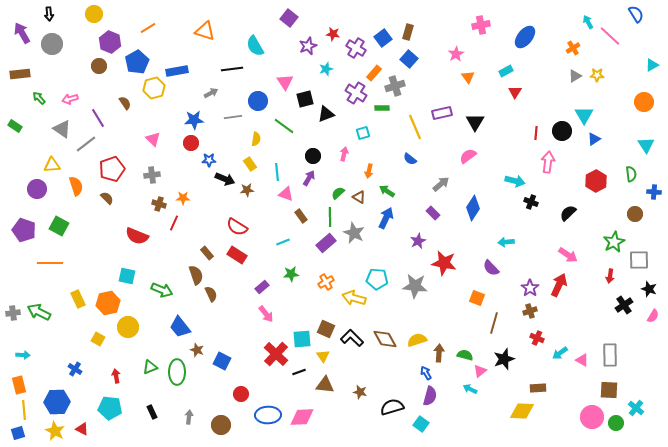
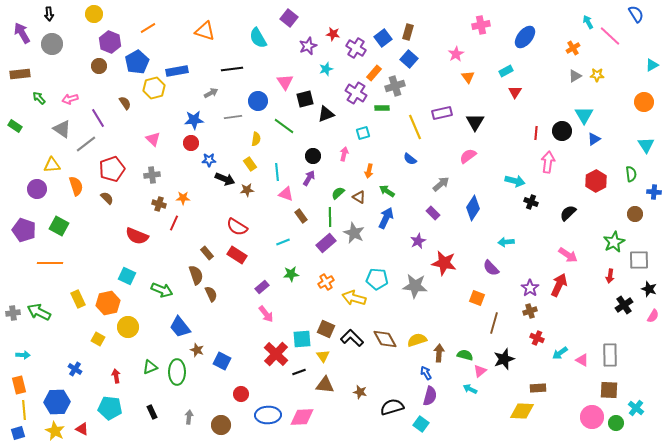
cyan semicircle at (255, 46): moved 3 px right, 8 px up
cyan square at (127, 276): rotated 12 degrees clockwise
